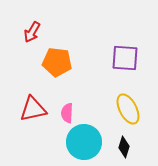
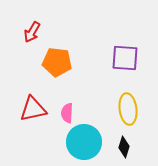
yellow ellipse: rotated 20 degrees clockwise
